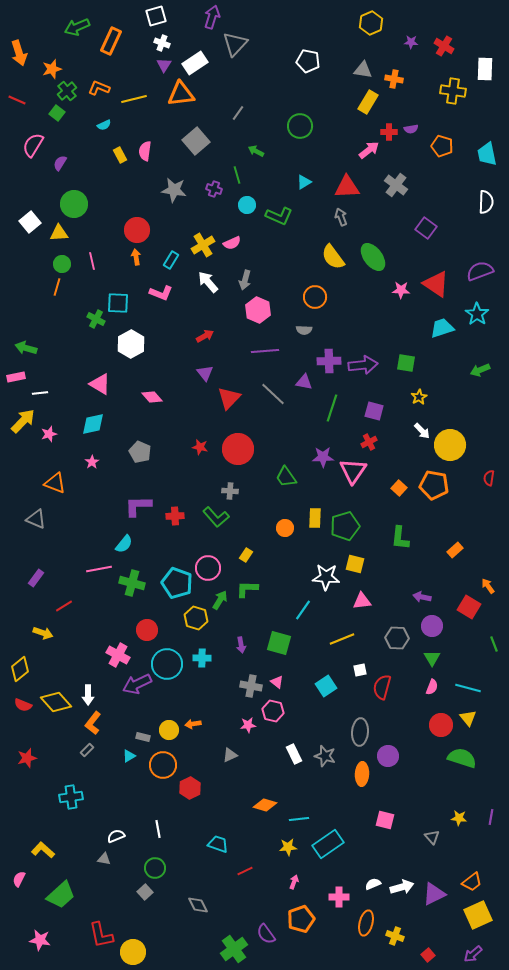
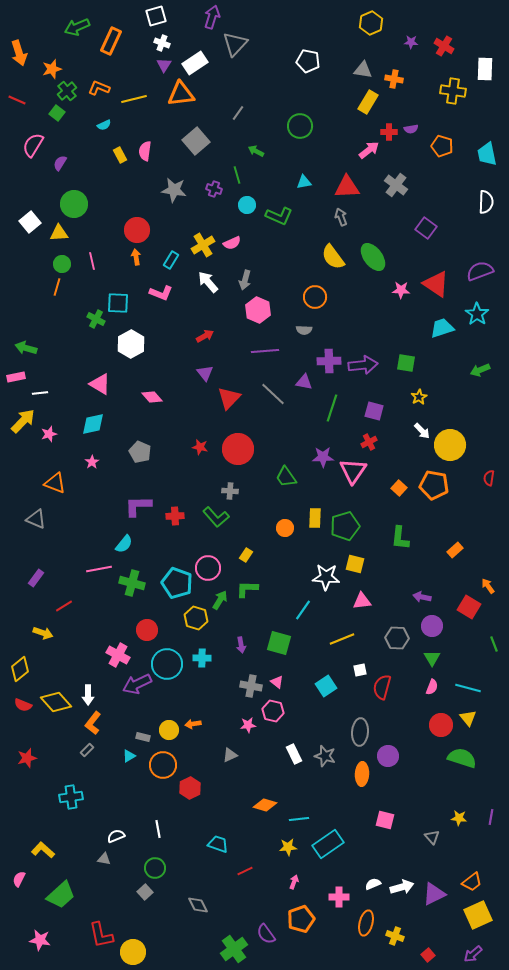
cyan triangle at (304, 182): rotated 21 degrees clockwise
